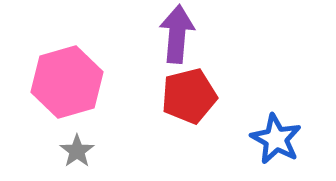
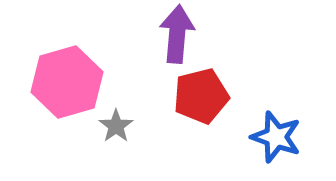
red pentagon: moved 12 px right
blue star: moved 2 px up; rotated 9 degrees counterclockwise
gray star: moved 39 px right, 25 px up
